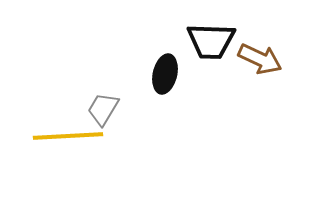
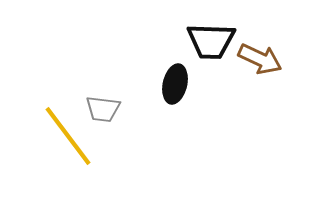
black ellipse: moved 10 px right, 10 px down
gray trapezoid: rotated 114 degrees counterclockwise
yellow line: rotated 56 degrees clockwise
